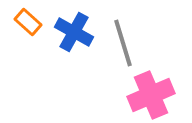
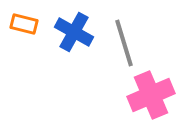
orange rectangle: moved 4 px left, 2 px down; rotated 28 degrees counterclockwise
gray line: moved 1 px right
